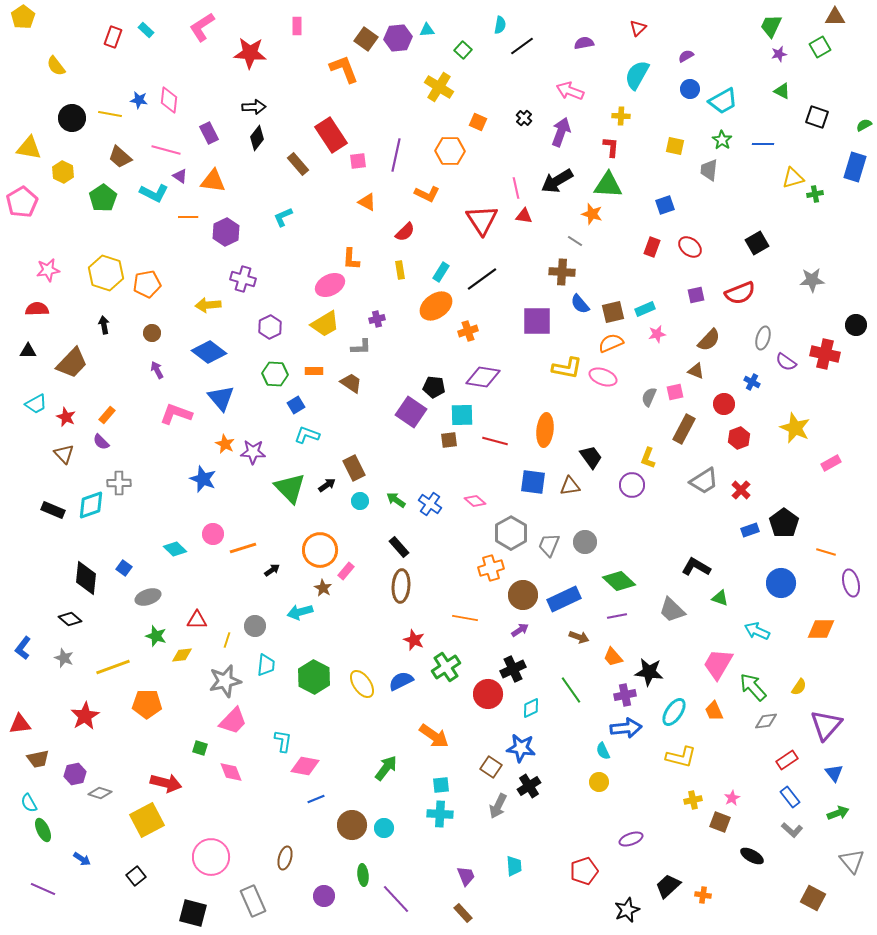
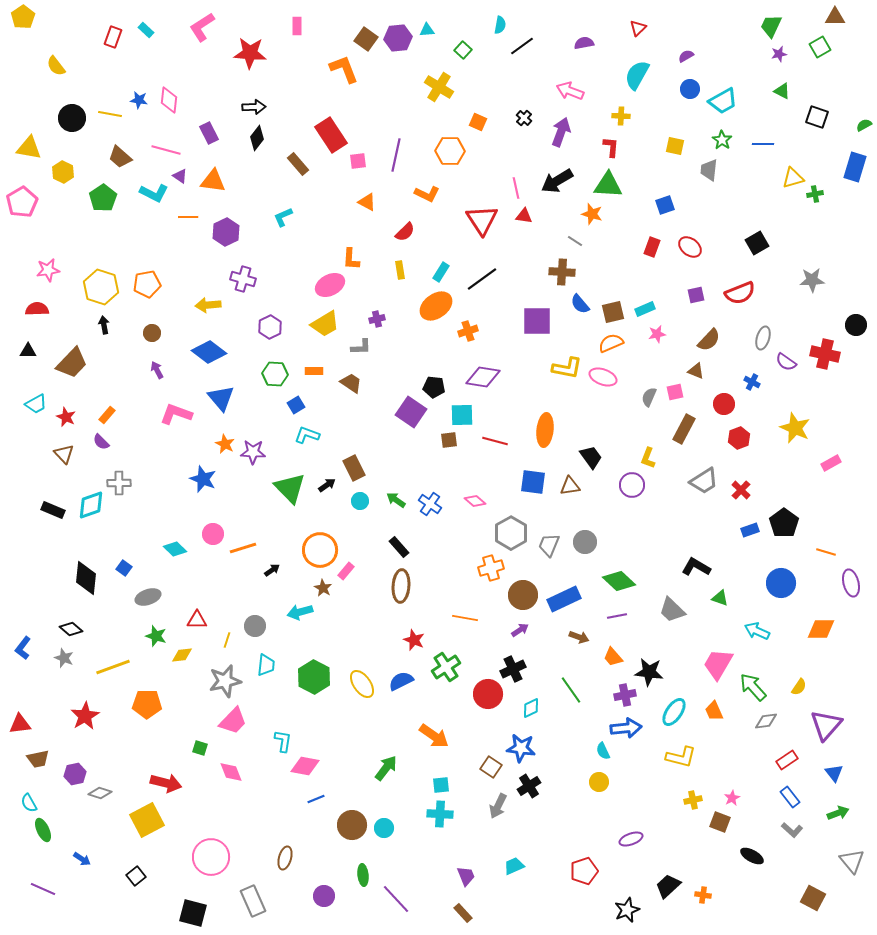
yellow hexagon at (106, 273): moved 5 px left, 14 px down
black diamond at (70, 619): moved 1 px right, 10 px down
cyan trapezoid at (514, 866): rotated 110 degrees counterclockwise
